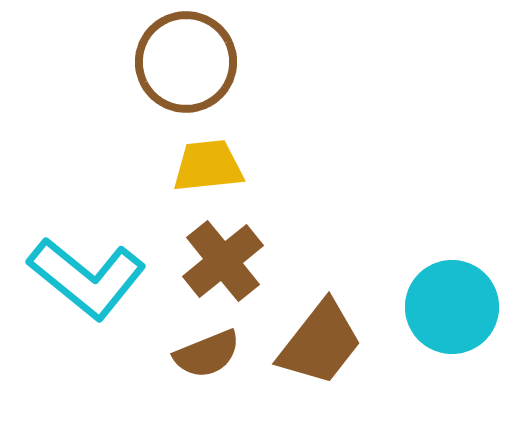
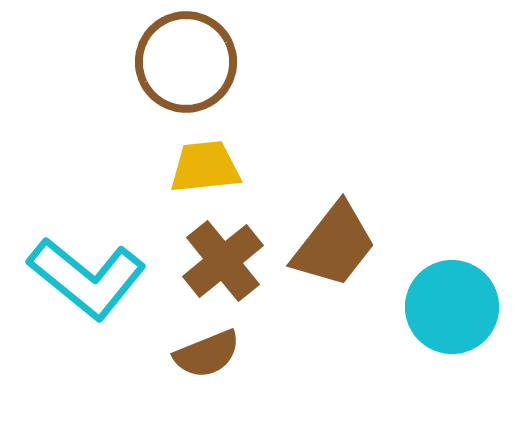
yellow trapezoid: moved 3 px left, 1 px down
brown trapezoid: moved 14 px right, 98 px up
